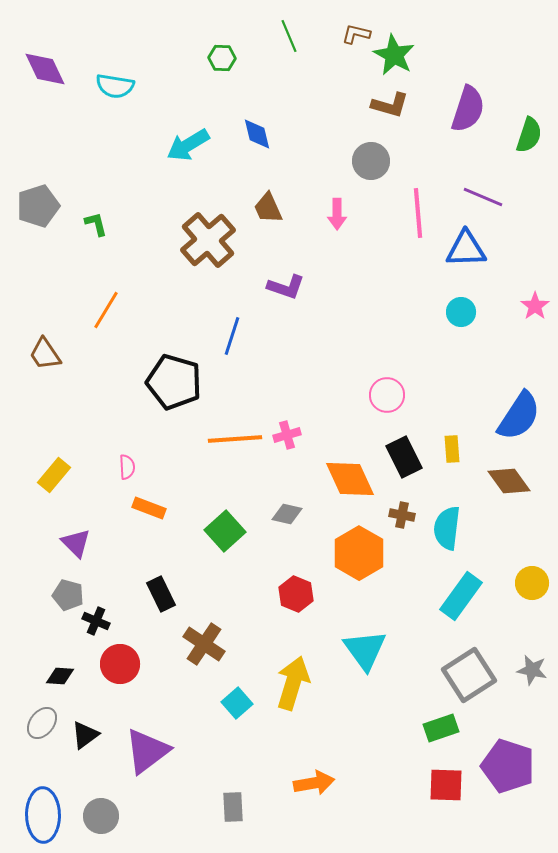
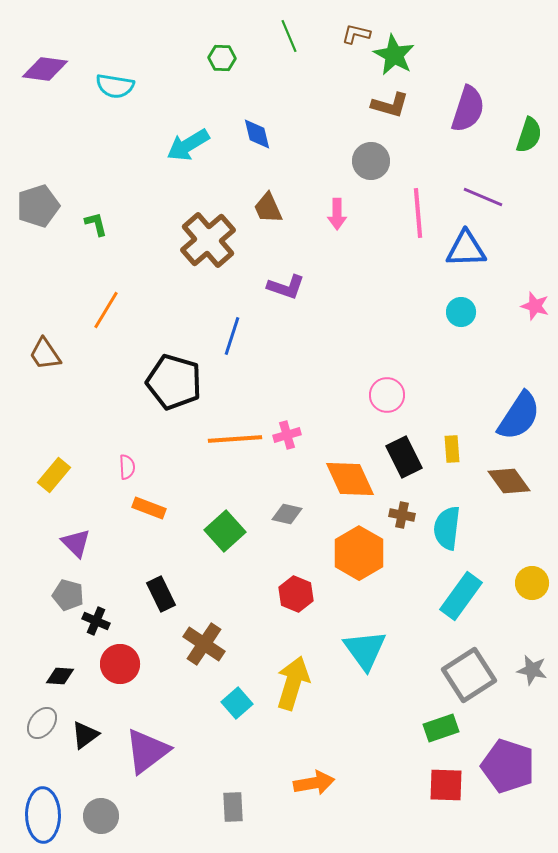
purple diamond at (45, 69): rotated 57 degrees counterclockwise
pink star at (535, 306): rotated 20 degrees counterclockwise
